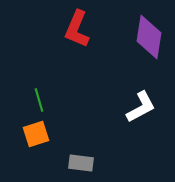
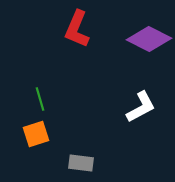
purple diamond: moved 2 px down; rotated 72 degrees counterclockwise
green line: moved 1 px right, 1 px up
